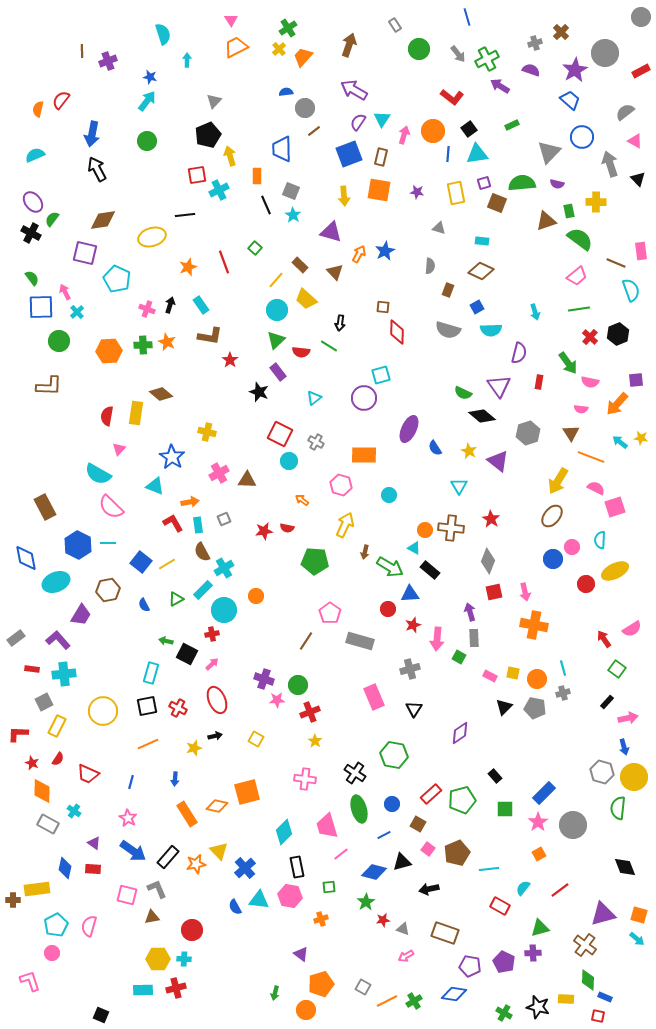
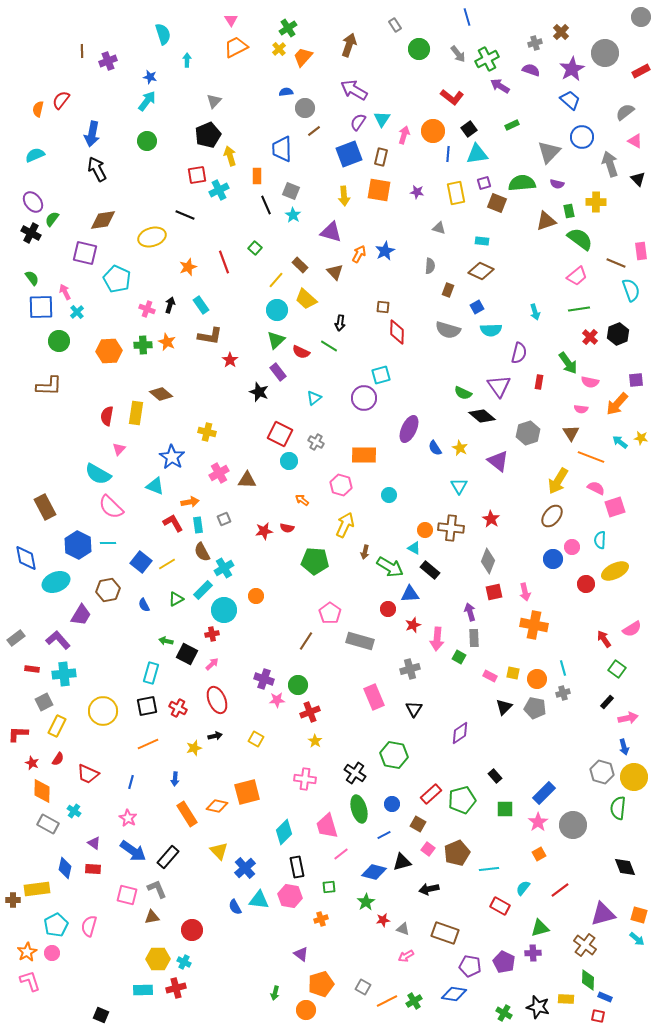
purple star at (575, 70): moved 3 px left, 1 px up
black line at (185, 215): rotated 30 degrees clockwise
red semicircle at (301, 352): rotated 18 degrees clockwise
yellow star at (469, 451): moved 9 px left, 3 px up
orange star at (196, 864): moved 169 px left, 88 px down; rotated 18 degrees counterclockwise
cyan cross at (184, 959): moved 3 px down; rotated 24 degrees clockwise
